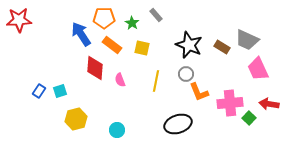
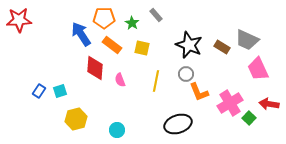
pink cross: rotated 25 degrees counterclockwise
